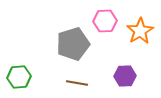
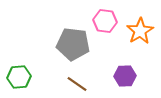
pink hexagon: rotated 10 degrees clockwise
gray pentagon: rotated 24 degrees clockwise
brown line: moved 1 px down; rotated 25 degrees clockwise
